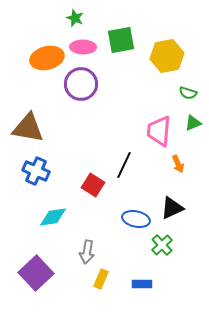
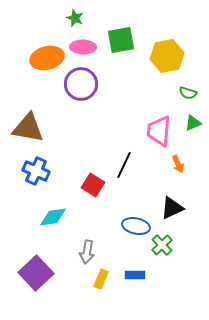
blue ellipse: moved 7 px down
blue rectangle: moved 7 px left, 9 px up
